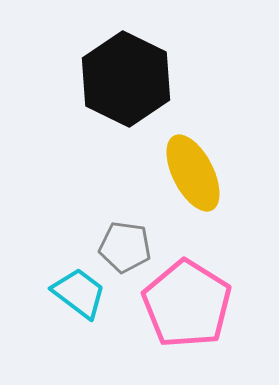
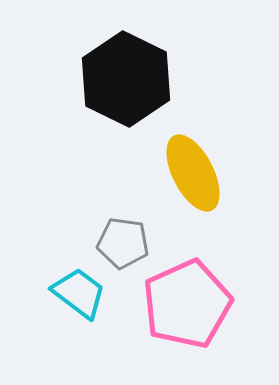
gray pentagon: moved 2 px left, 4 px up
pink pentagon: rotated 16 degrees clockwise
